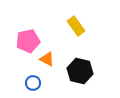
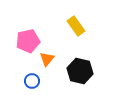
orange triangle: rotated 42 degrees clockwise
blue circle: moved 1 px left, 2 px up
